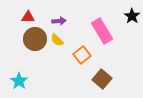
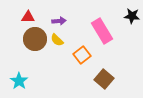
black star: rotated 28 degrees counterclockwise
brown square: moved 2 px right
